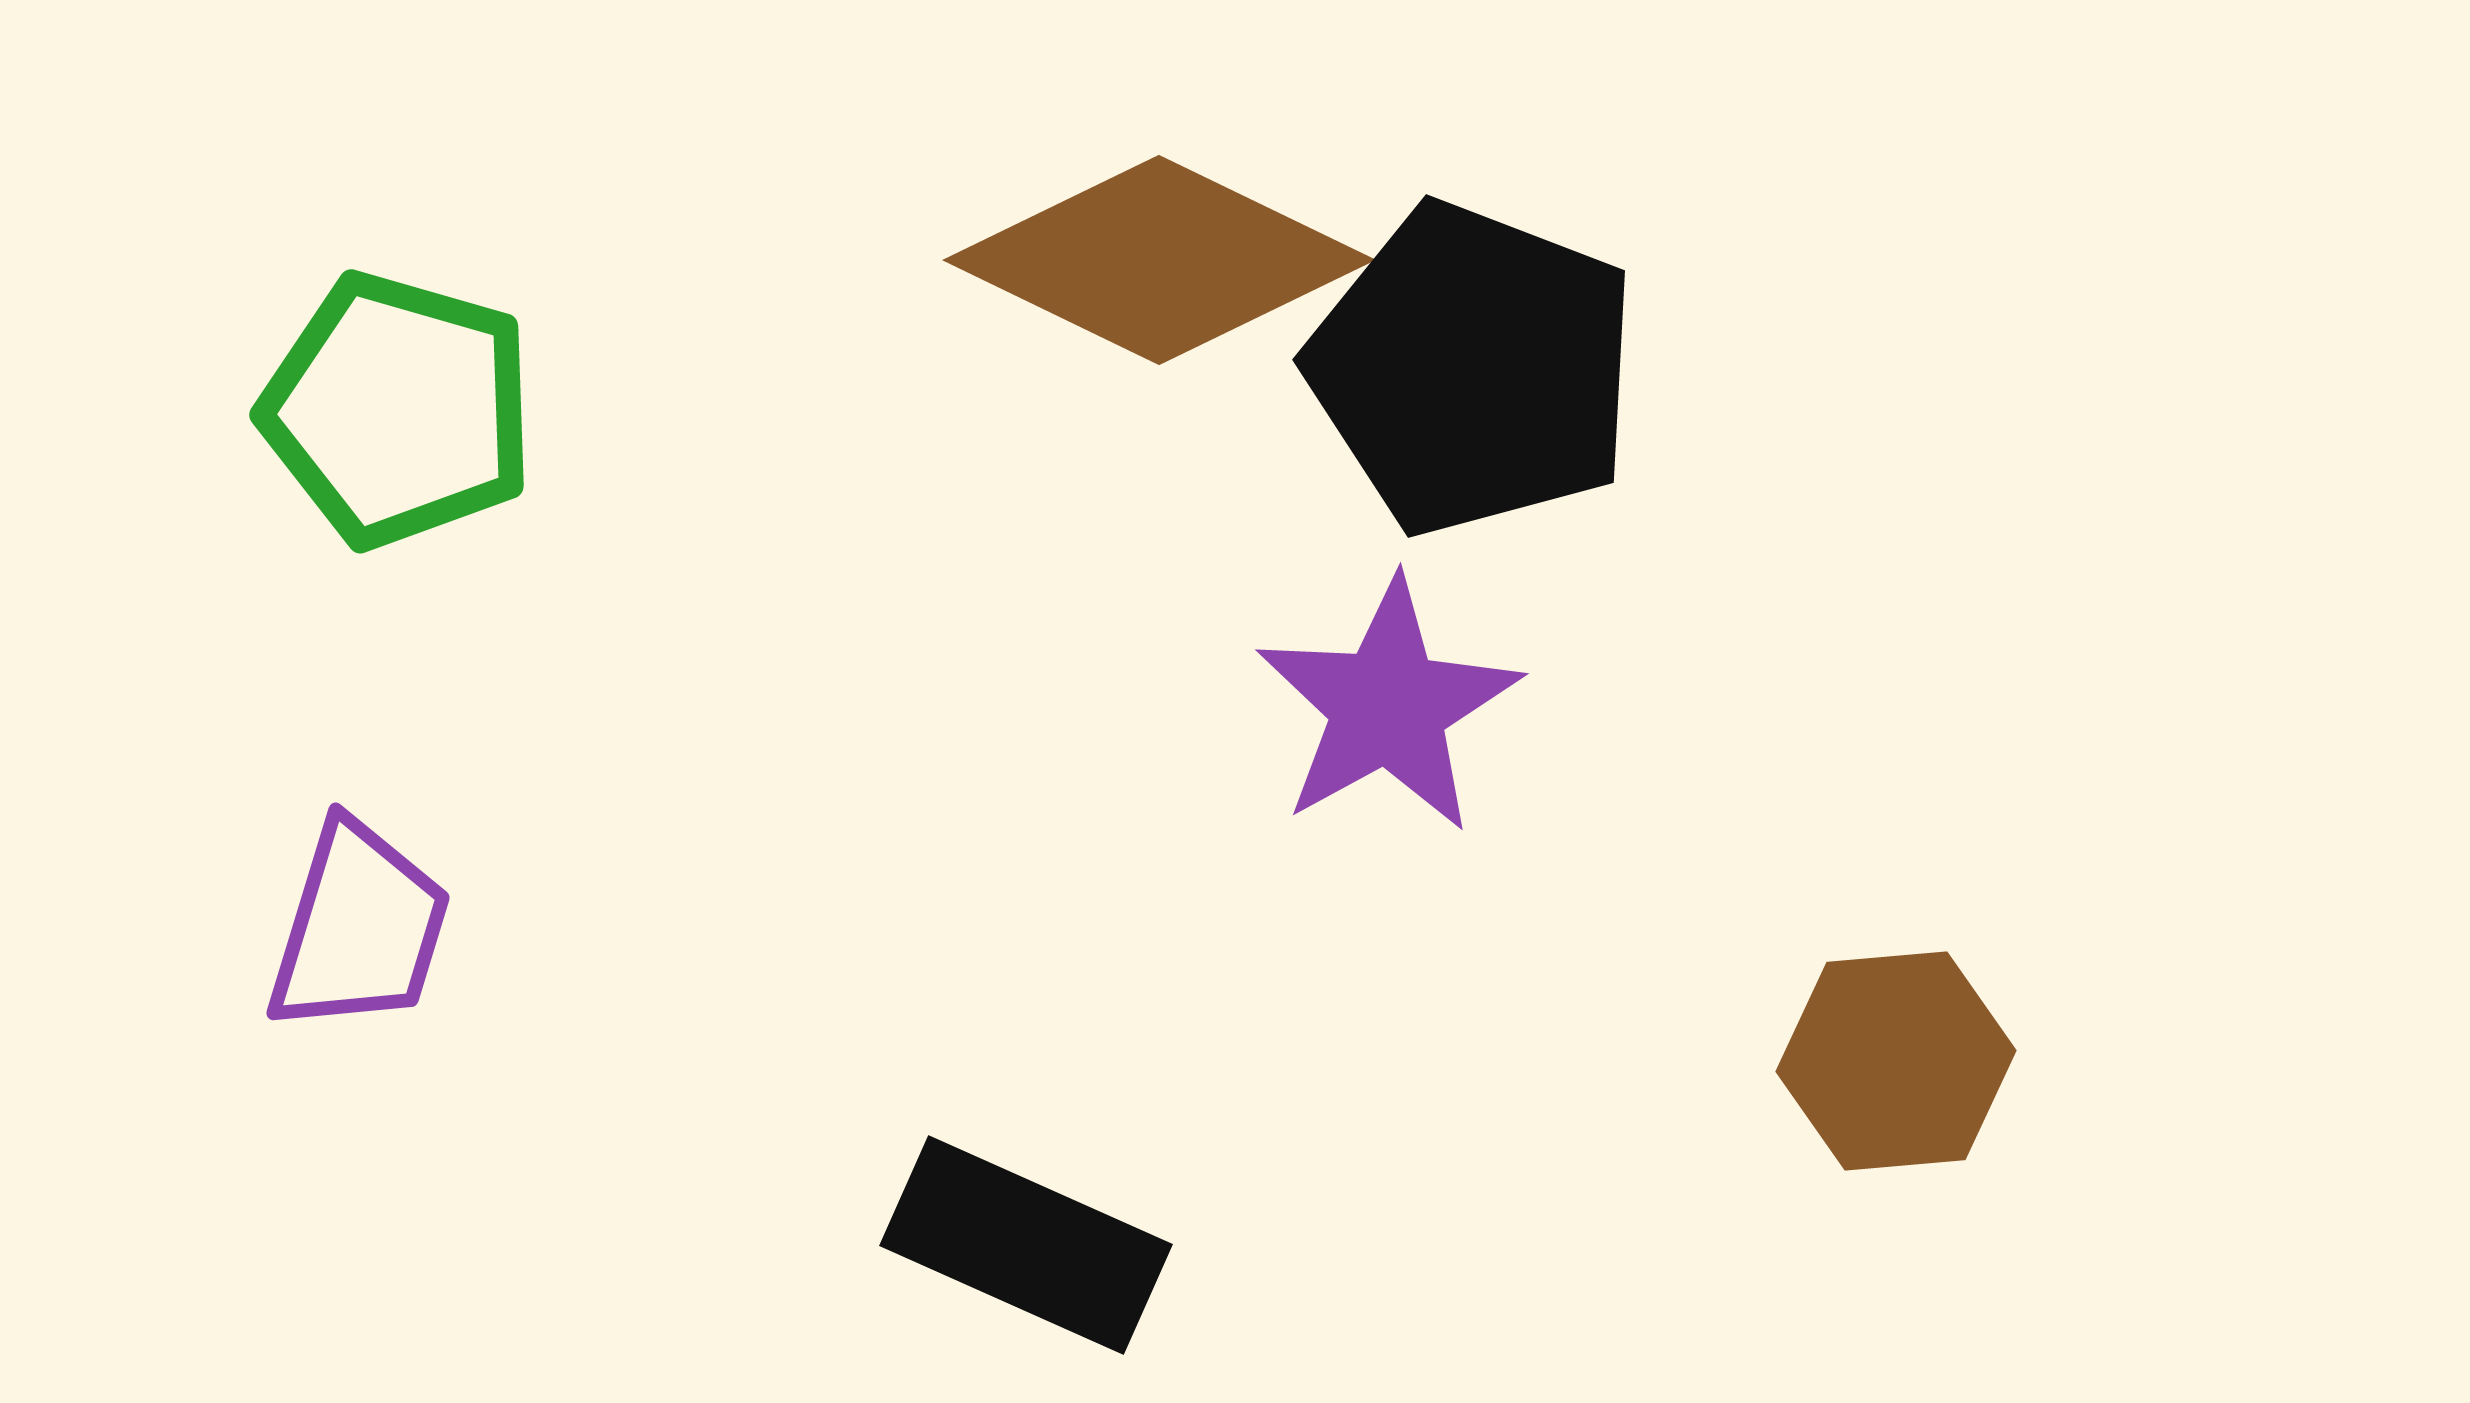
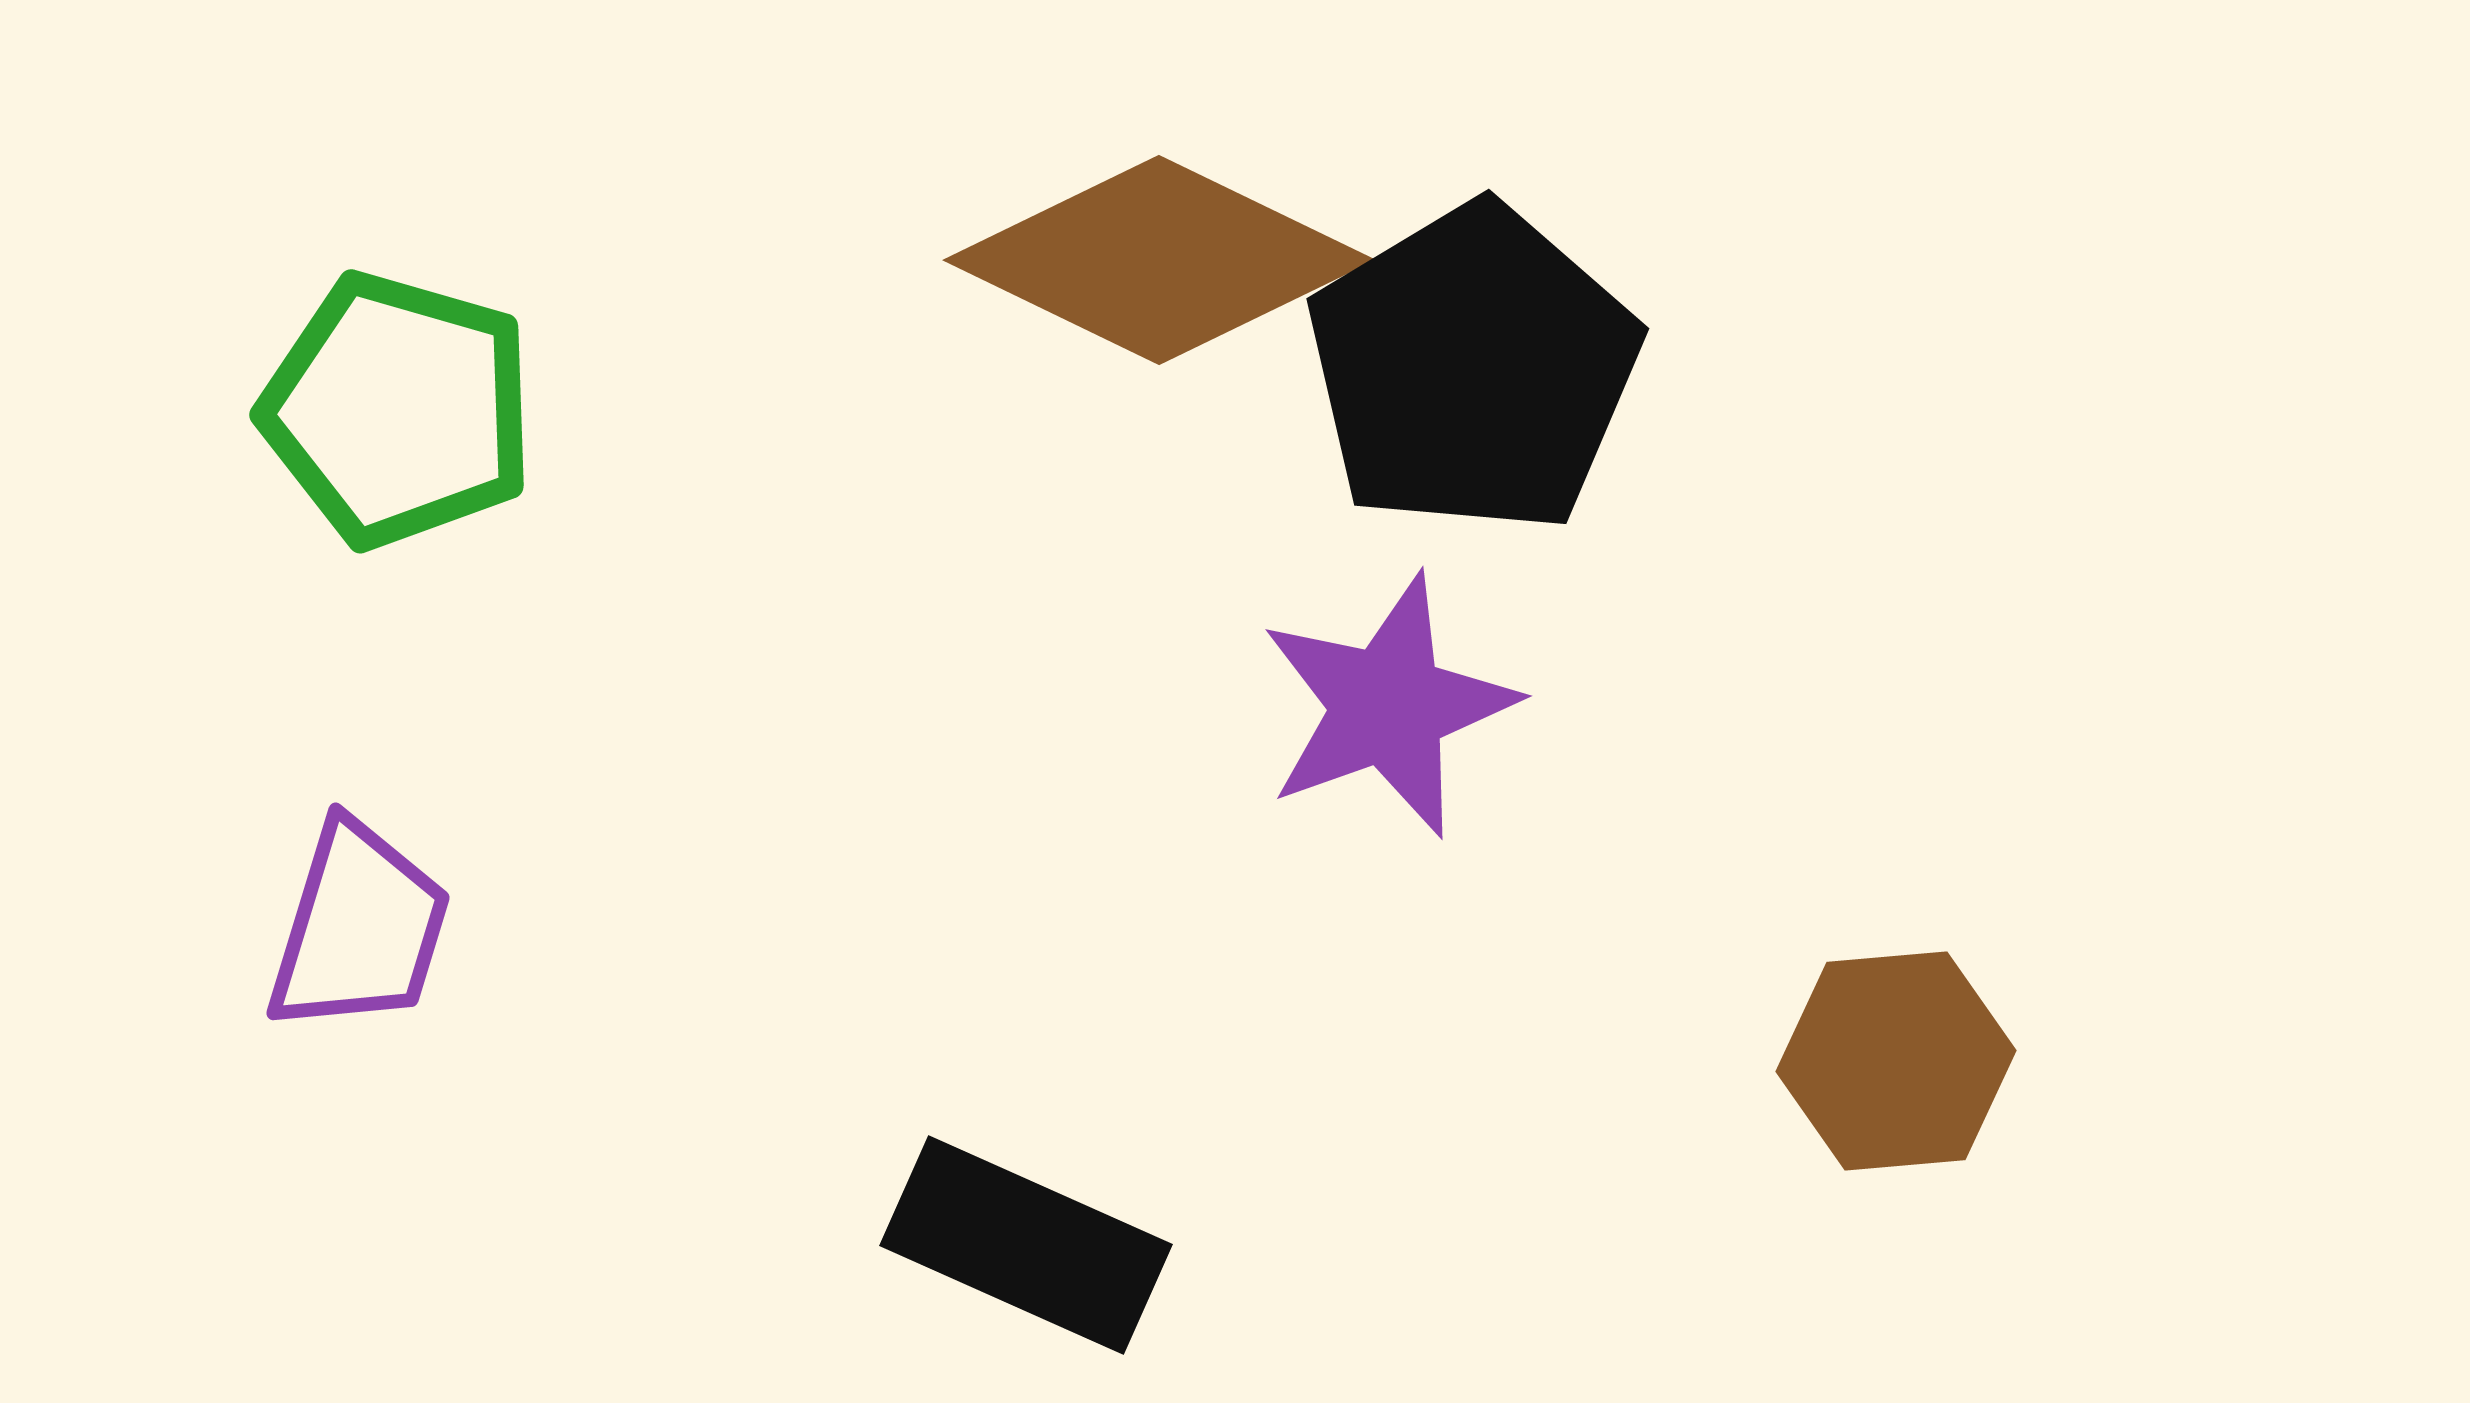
black pentagon: rotated 20 degrees clockwise
purple star: rotated 9 degrees clockwise
